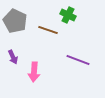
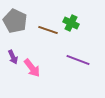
green cross: moved 3 px right, 8 px down
pink arrow: moved 2 px left, 4 px up; rotated 42 degrees counterclockwise
